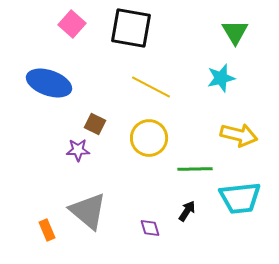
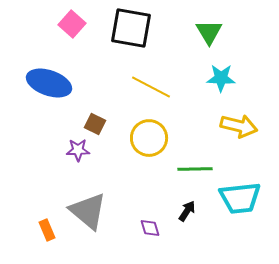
green triangle: moved 26 px left
cyan star: rotated 16 degrees clockwise
yellow arrow: moved 9 px up
